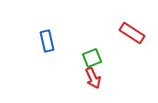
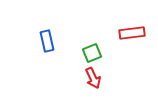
red rectangle: rotated 40 degrees counterclockwise
green square: moved 5 px up
